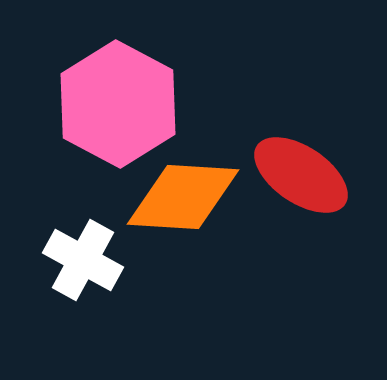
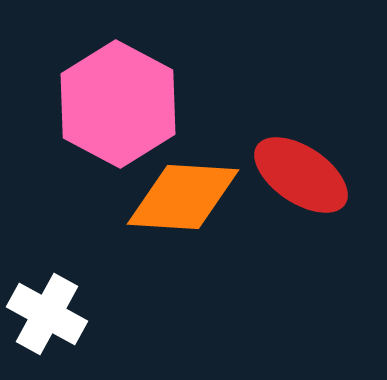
white cross: moved 36 px left, 54 px down
